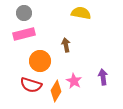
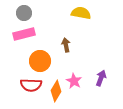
purple arrow: moved 2 px left, 1 px down; rotated 28 degrees clockwise
red semicircle: rotated 15 degrees counterclockwise
